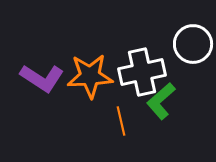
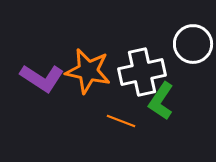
orange star: moved 2 px left, 5 px up; rotated 15 degrees clockwise
green L-shape: rotated 15 degrees counterclockwise
orange line: rotated 56 degrees counterclockwise
